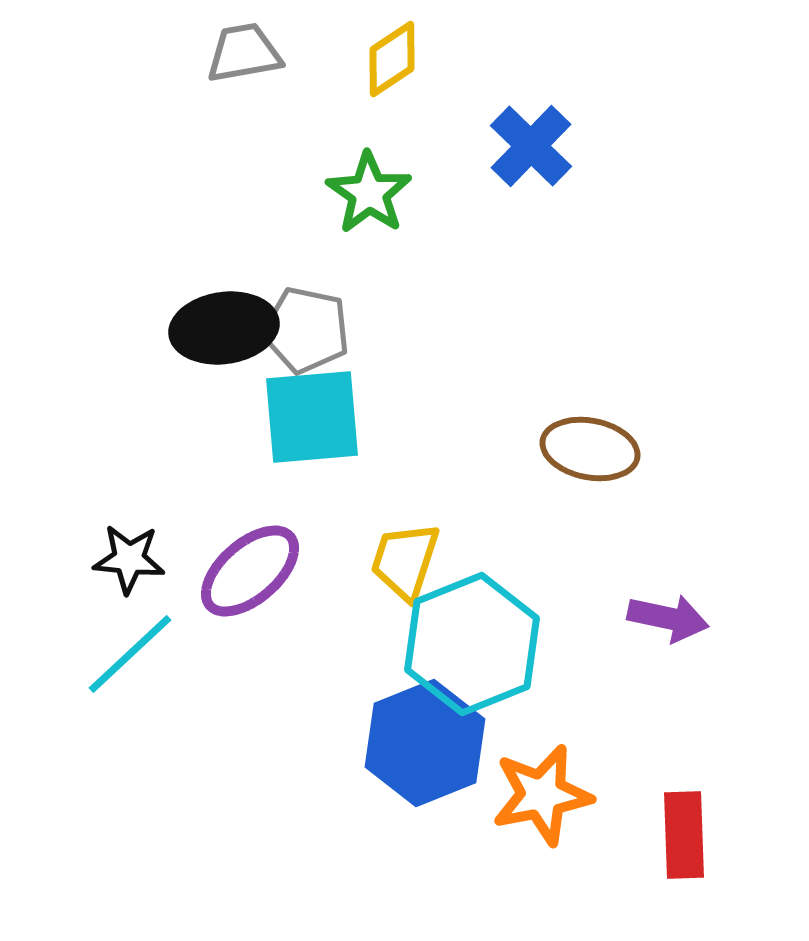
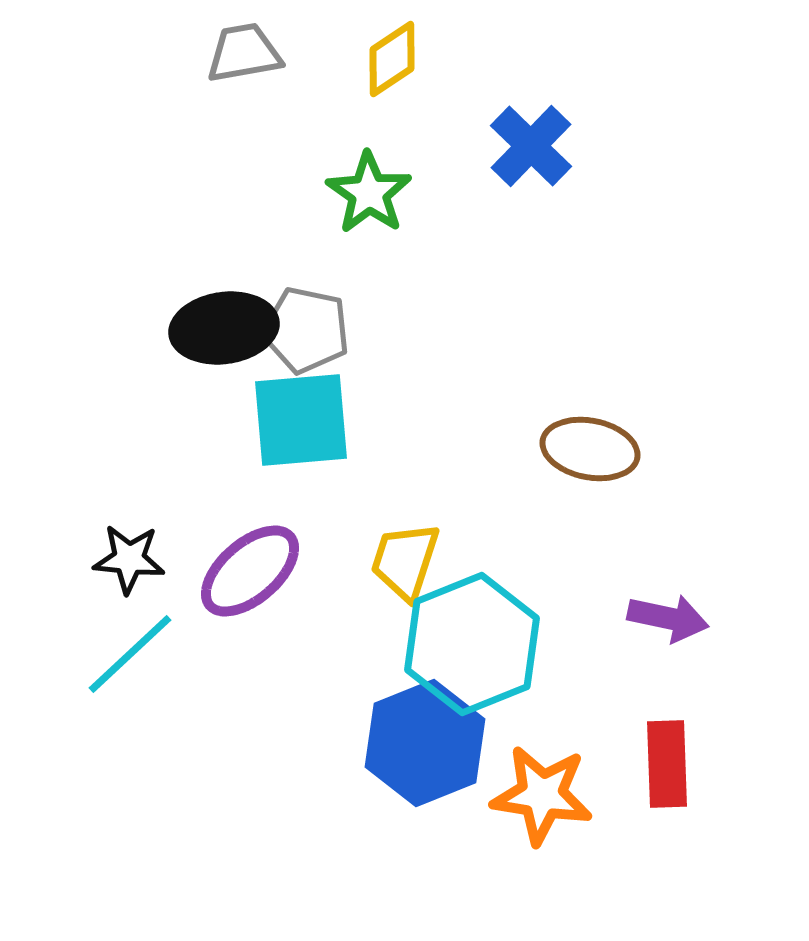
cyan square: moved 11 px left, 3 px down
orange star: rotated 20 degrees clockwise
red rectangle: moved 17 px left, 71 px up
